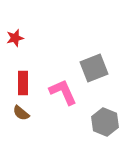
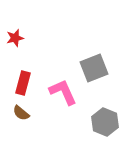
red rectangle: rotated 15 degrees clockwise
